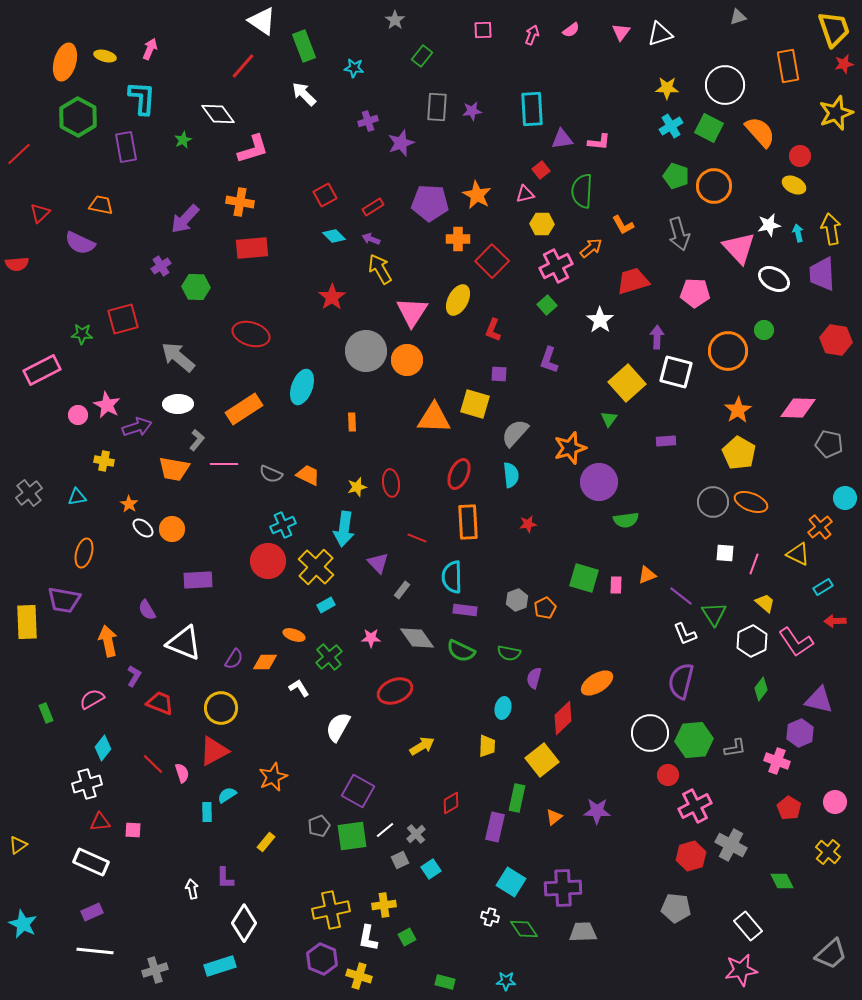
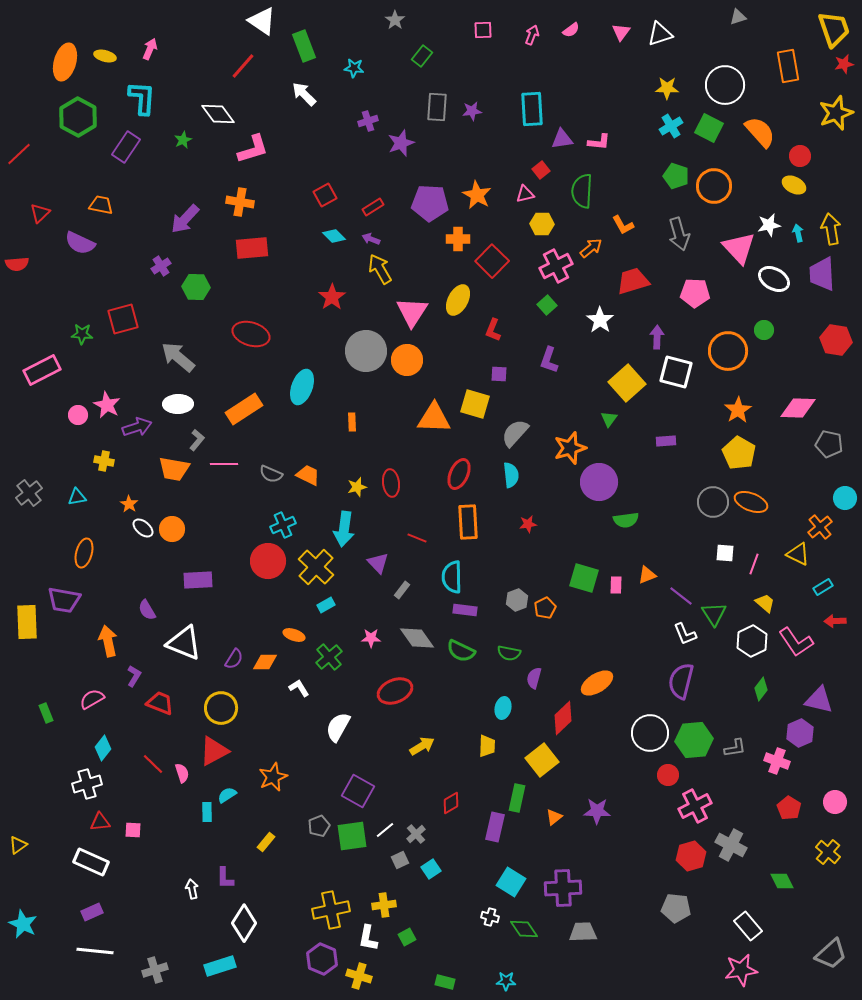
purple rectangle at (126, 147): rotated 44 degrees clockwise
